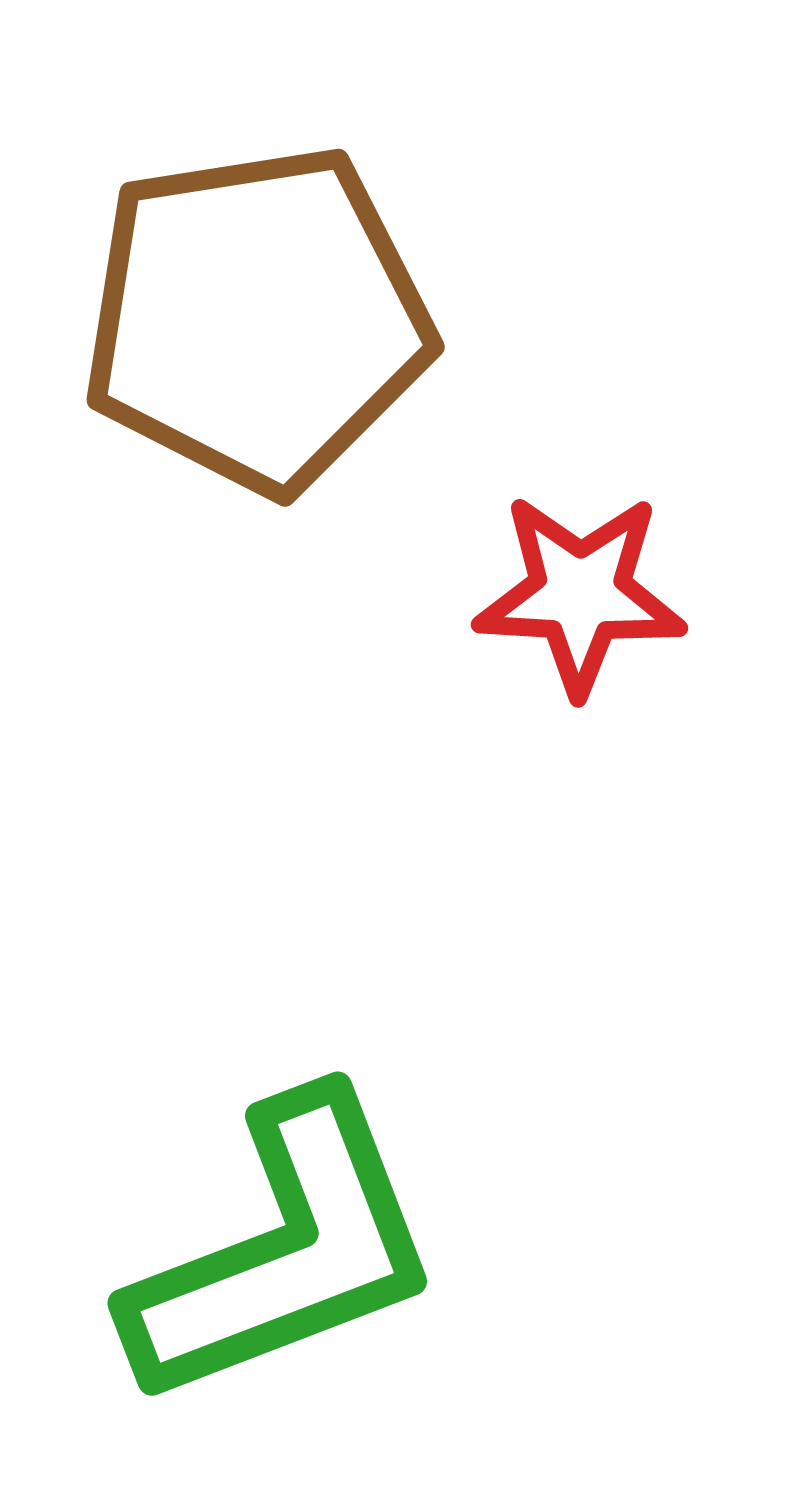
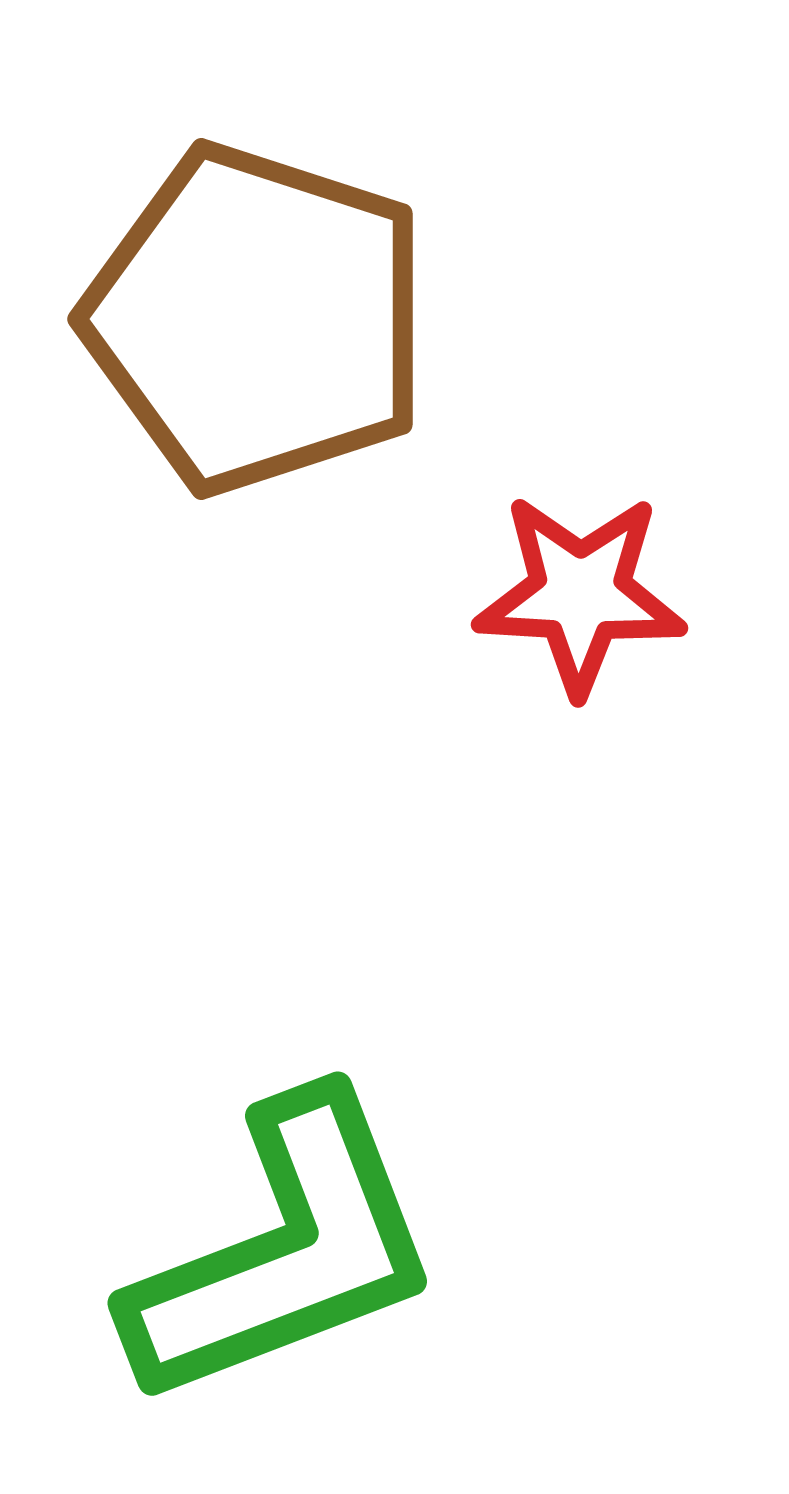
brown pentagon: rotated 27 degrees clockwise
